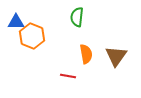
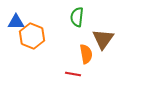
brown triangle: moved 13 px left, 17 px up
red line: moved 5 px right, 2 px up
